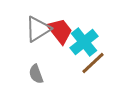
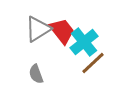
red trapezoid: moved 2 px right
